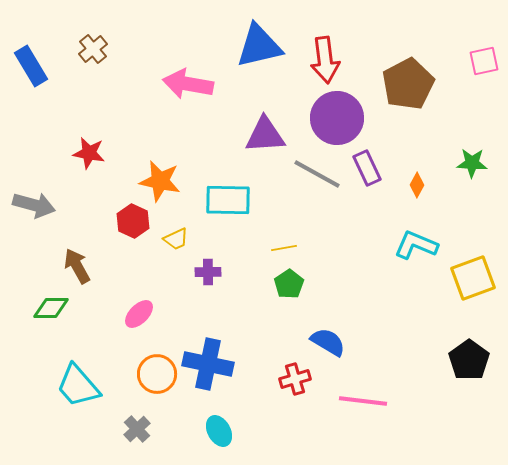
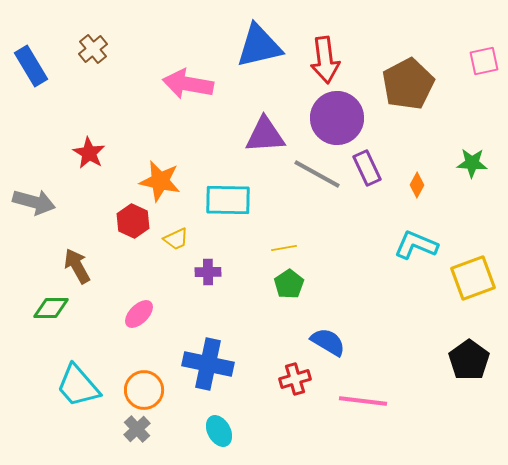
red star: rotated 20 degrees clockwise
gray arrow: moved 3 px up
orange circle: moved 13 px left, 16 px down
